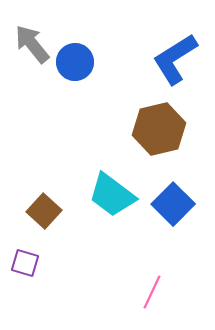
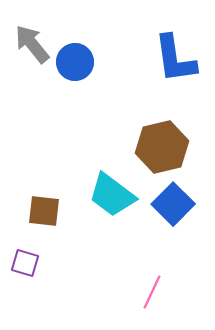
blue L-shape: rotated 66 degrees counterclockwise
brown hexagon: moved 3 px right, 18 px down
brown square: rotated 36 degrees counterclockwise
